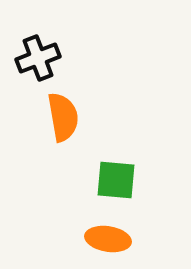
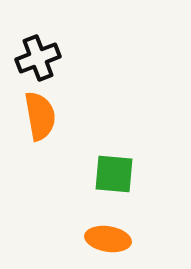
orange semicircle: moved 23 px left, 1 px up
green square: moved 2 px left, 6 px up
